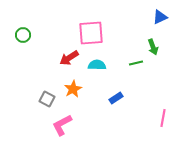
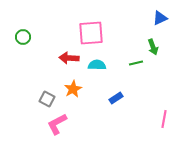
blue triangle: moved 1 px down
green circle: moved 2 px down
red arrow: rotated 36 degrees clockwise
pink line: moved 1 px right, 1 px down
pink L-shape: moved 5 px left, 1 px up
